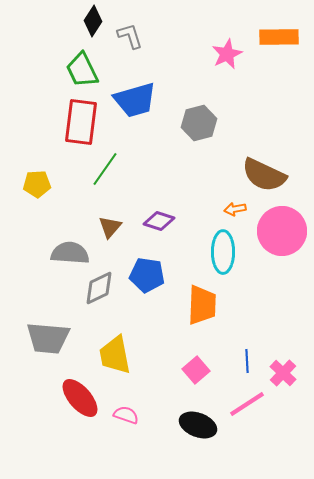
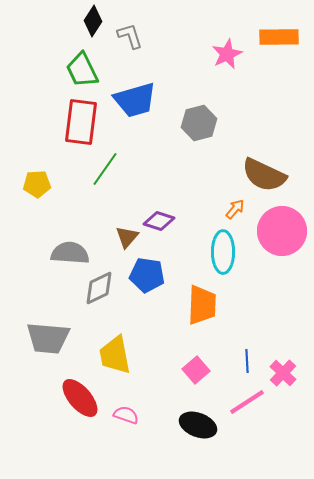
orange arrow: rotated 140 degrees clockwise
brown triangle: moved 17 px right, 10 px down
pink line: moved 2 px up
